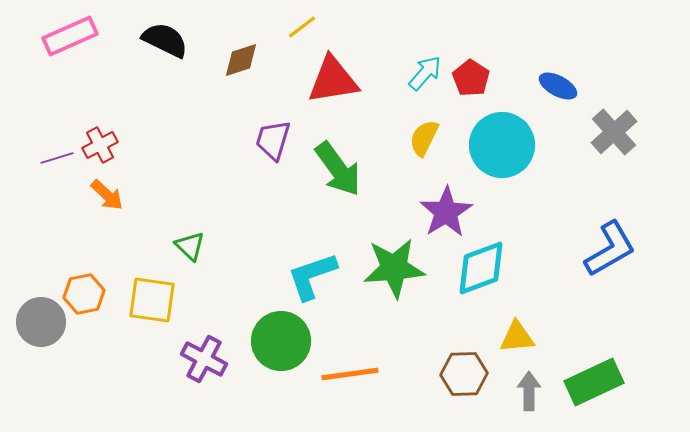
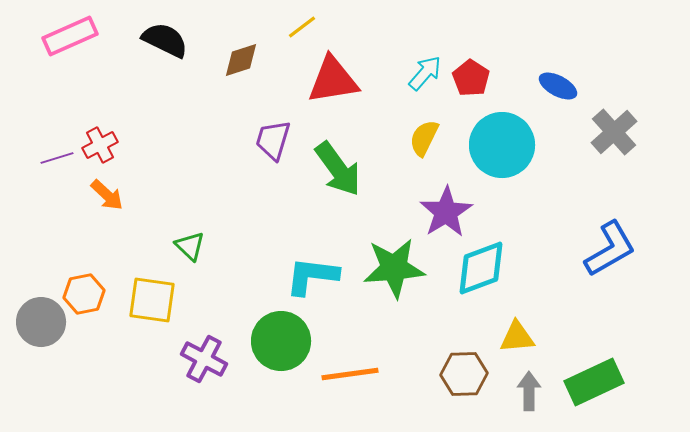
cyan L-shape: rotated 26 degrees clockwise
